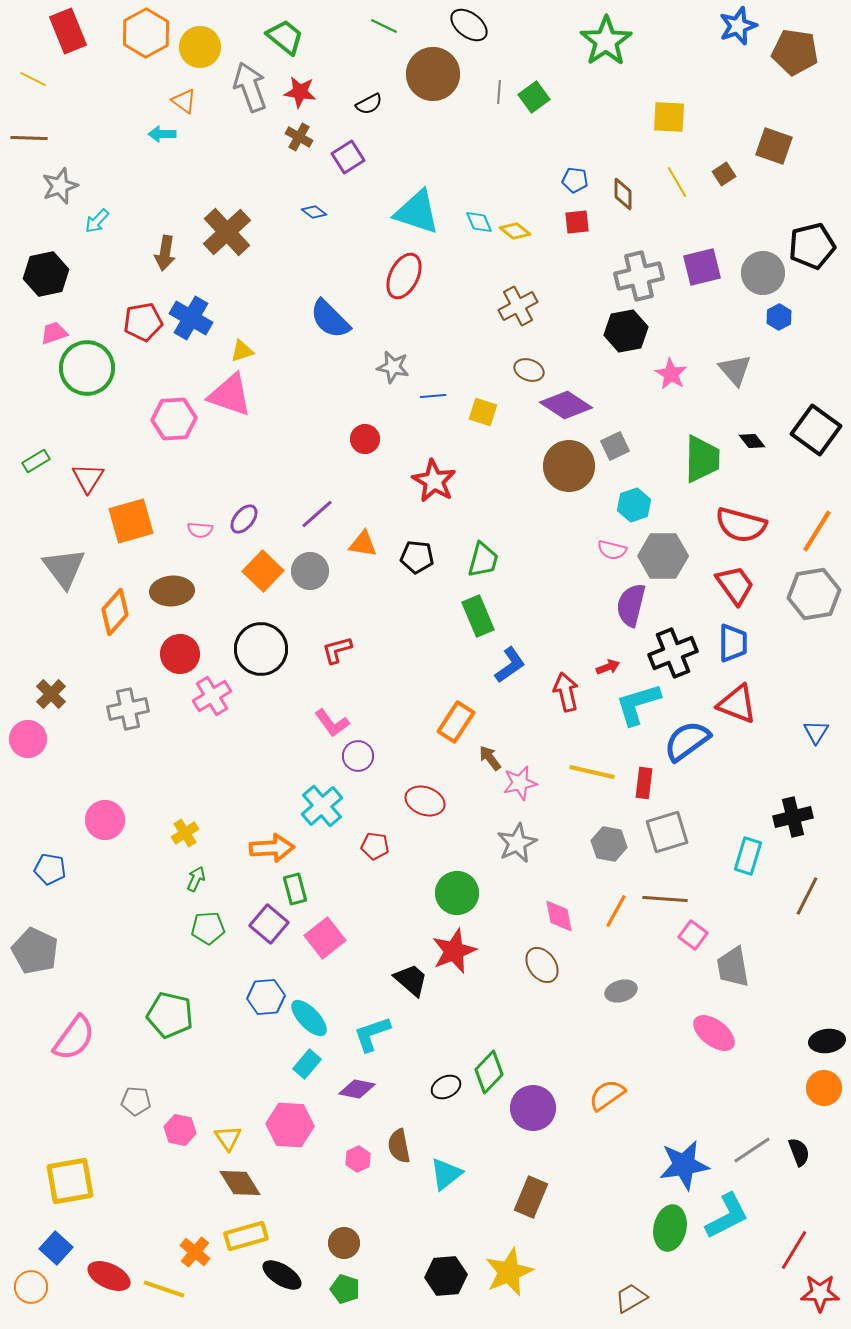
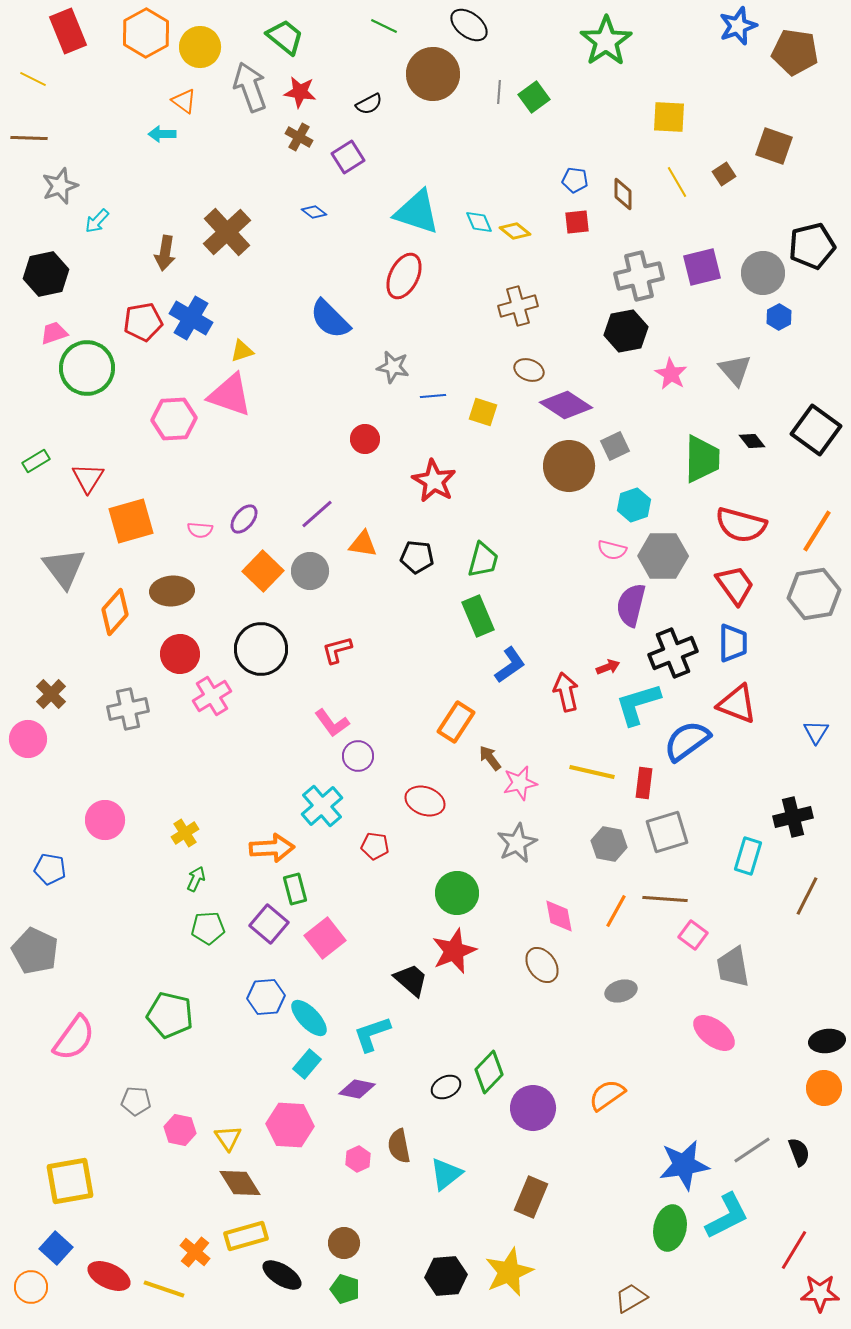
brown cross at (518, 306): rotated 12 degrees clockwise
